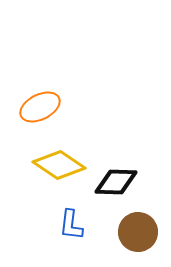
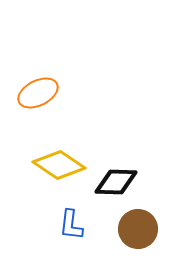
orange ellipse: moved 2 px left, 14 px up
brown circle: moved 3 px up
